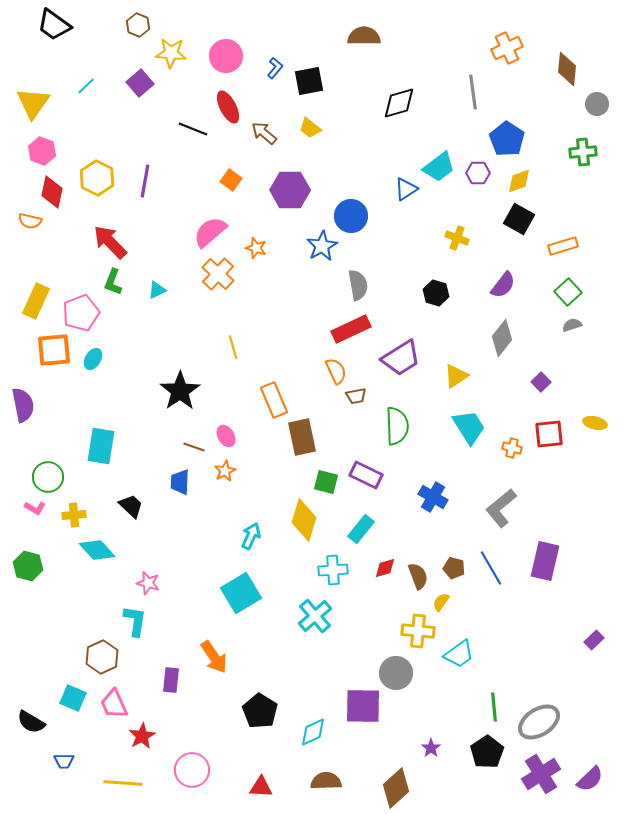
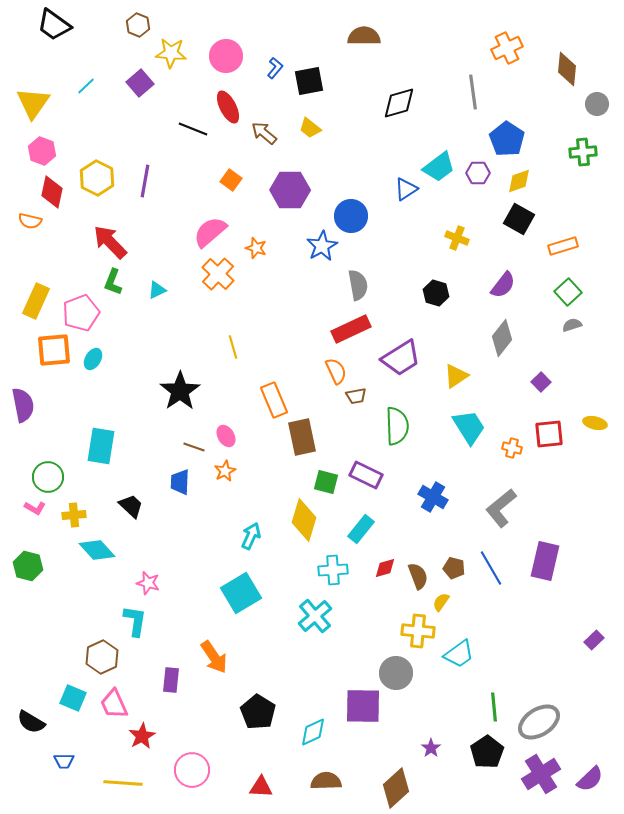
black pentagon at (260, 711): moved 2 px left, 1 px down
